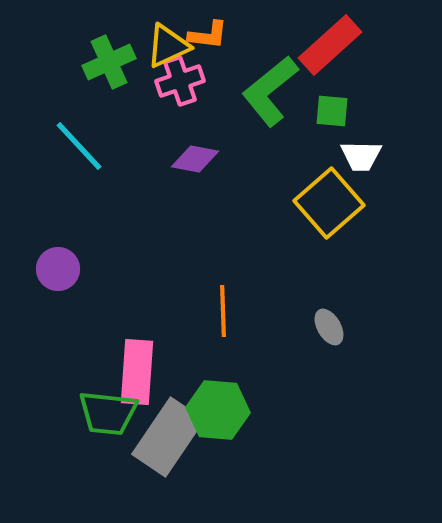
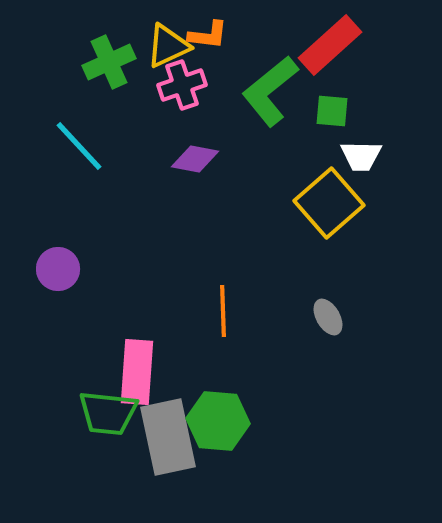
pink cross: moved 2 px right, 4 px down
gray ellipse: moved 1 px left, 10 px up
green hexagon: moved 11 px down
gray rectangle: rotated 46 degrees counterclockwise
